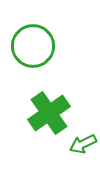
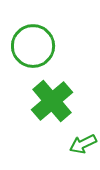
green cross: moved 3 px right, 12 px up; rotated 6 degrees counterclockwise
